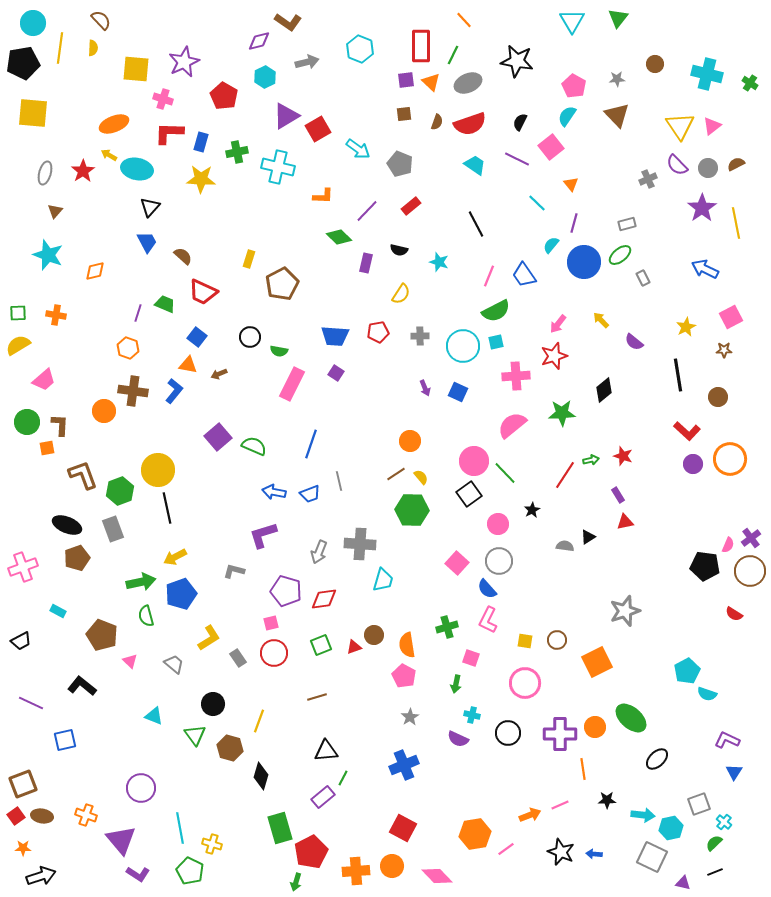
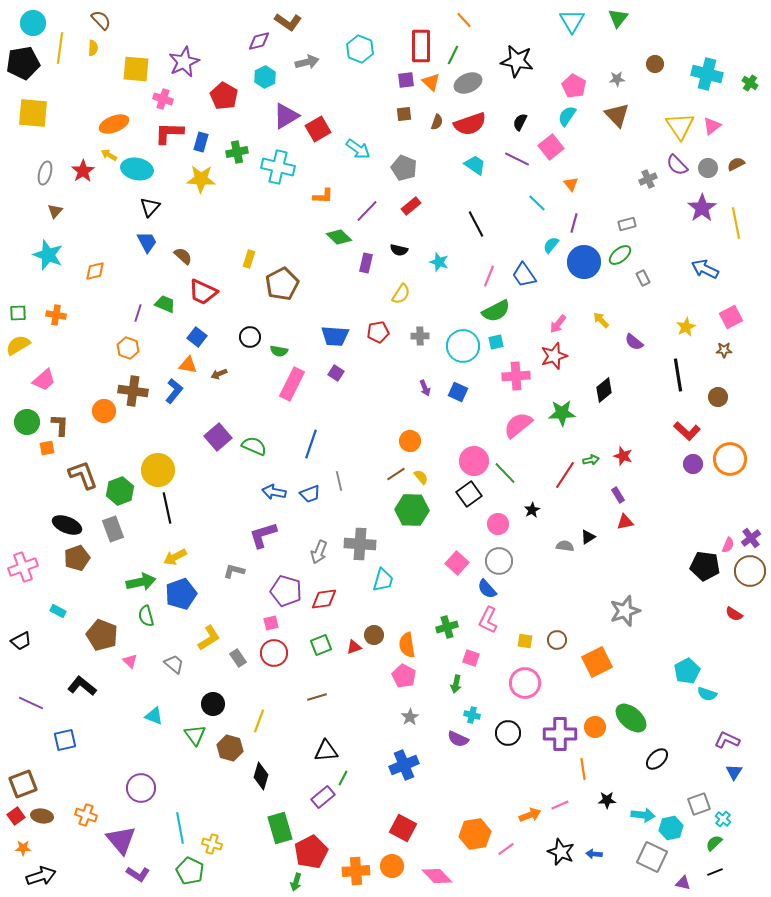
gray pentagon at (400, 164): moved 4 px right, 4 px down
pink semicircle at (512, 425): moved 6 px right
cyan cross at (724, 822): moved 1 px left, 3 px up
